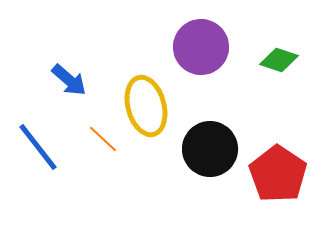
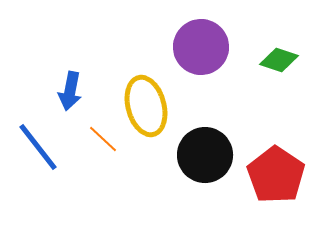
blue arrow: moved 1 px right, 11 px down; rotated 60 degrees clockwise
black circle: moved 5 px left, 6 px down
red pentagon: moved 2 px left, 1 px down
